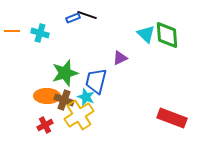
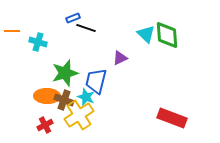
black line: moved 1 px left, 13 px down
cyan cross: moved 2 px left, 9 px down
